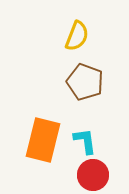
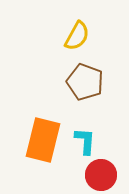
yellow semicircle: rotated 8 degrees clockwise
cyan L-shape: rotated 12 degrees clockwise
red circle: moved 8 px right
